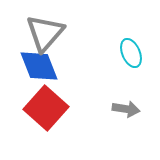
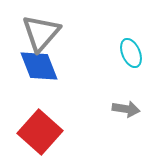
gray triangle: moved 4 px left
red square: moved 6 px left, 24 px down
